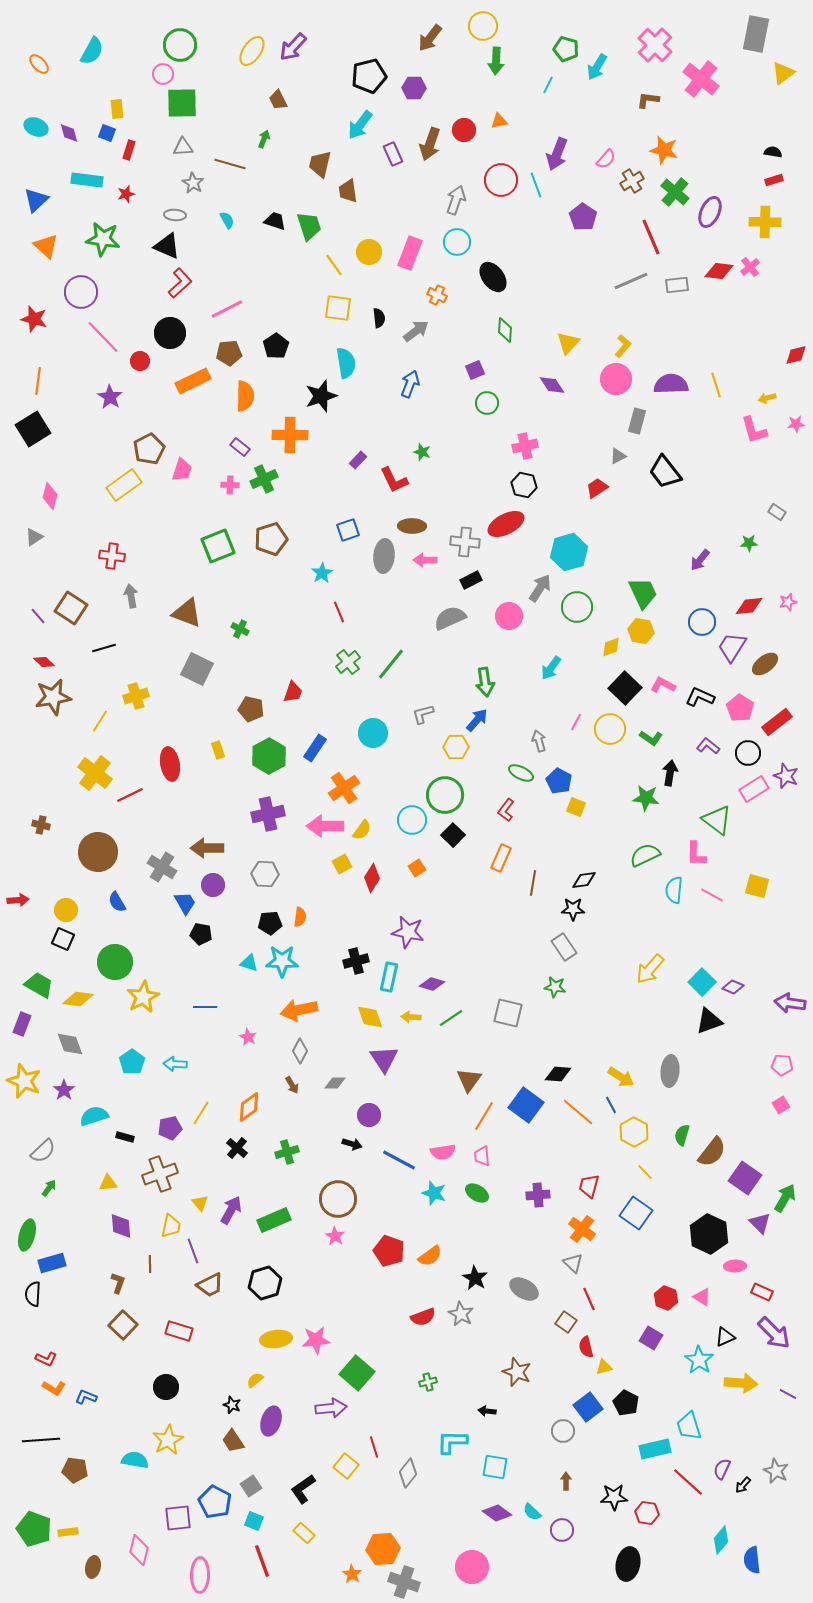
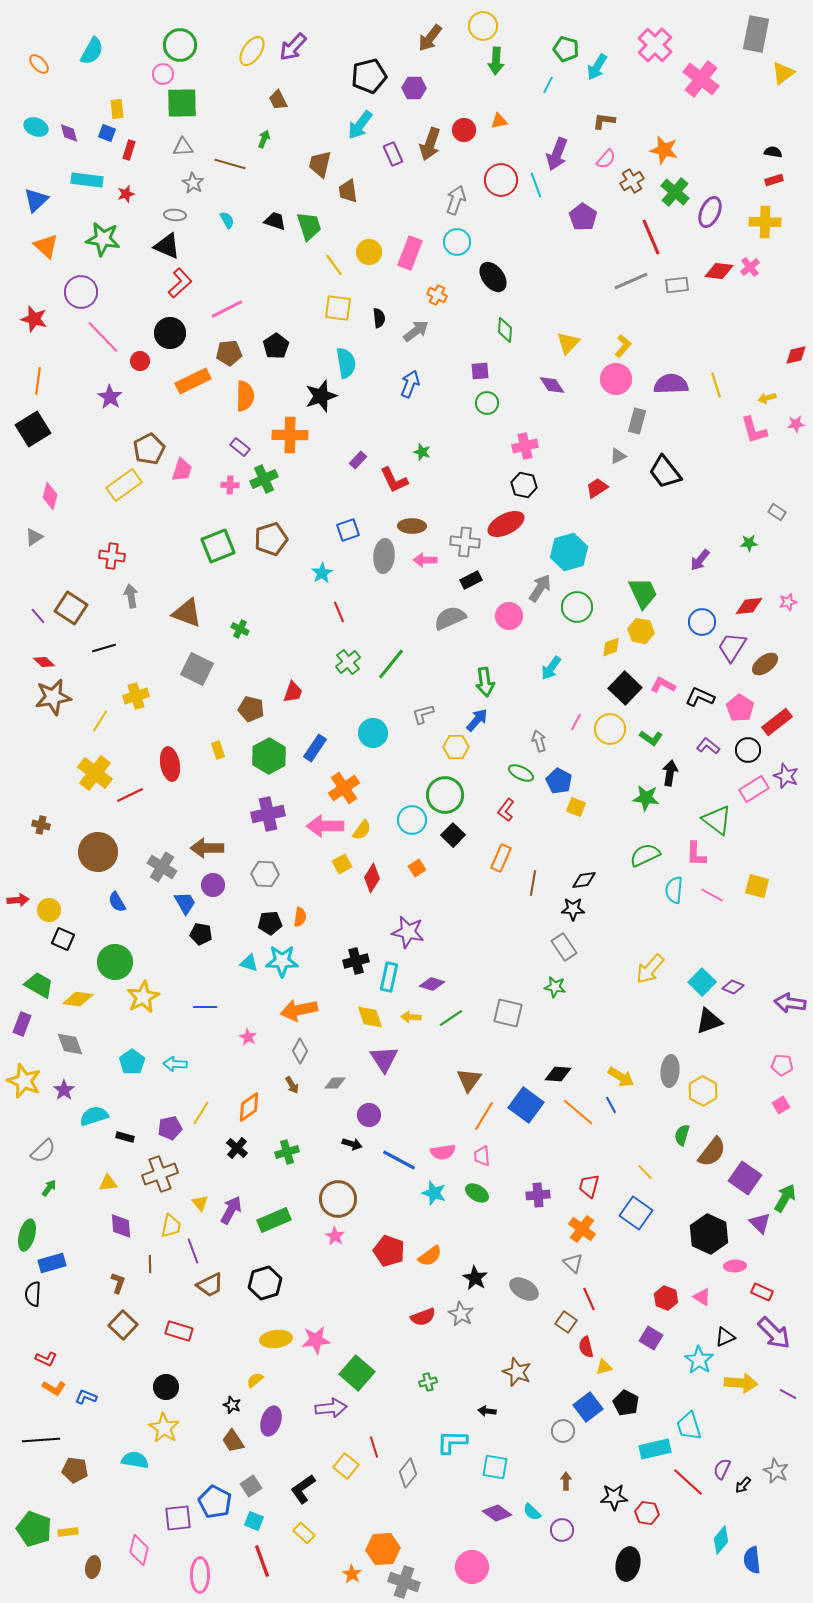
brown L-shape at (648, 100): moved 44 px left, 21 px down
purple square at (475, 370): moved 5 px right, 1 px down; rotated 18 degrees clockwise
black circle at (748, 753): moved 3 px up
yellow circle at (66, 910): moved 17 px left
yellow hexagon at (634, 1132): moved 69 px right, 41 px up
yellow star at (168, 1440): moved 4 px left, 12 px up; rotated 12 degrees counterclockwise
